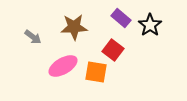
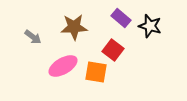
black star: moved 1 px down; rotated 20 degrees counterclockwise
